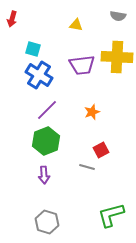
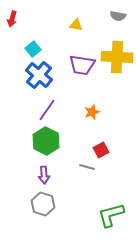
cyan square: rotated 35 degrees clockwise
purple trapezoid: rotated 16 degrees clockwise
blue cross: rotated 8 degrees clockwise
purple line: rotated 10 degrees counterclockwise
green hexagon: rotated 12 degrees counterclockwise
gray hexagon: moved 4 px left, 18 px up
